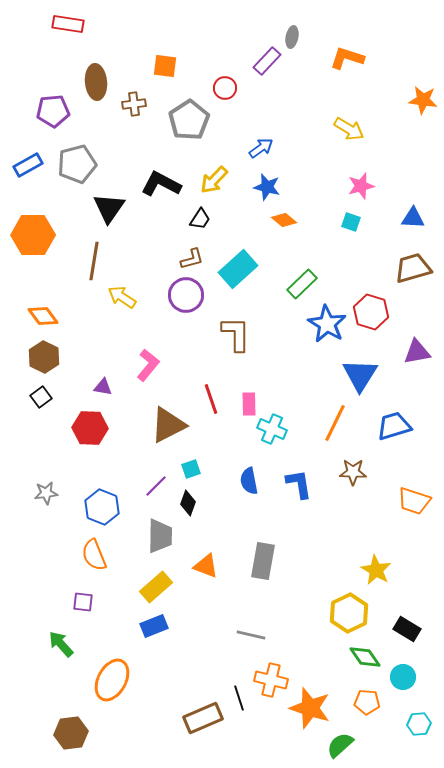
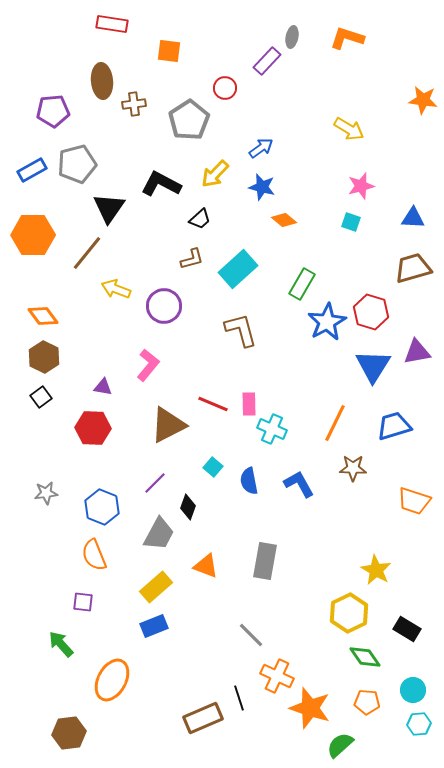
red rectangle at (68, 24): moved 44 px right
orange L-shape at (347, 58): moved 20 px up
orange square at (165, 66): moved 4 px right, 15 px up
brown ellipse at (96, 82): moved 6 px right, 1 px up
blue rectangle at (28, 165): moved 4 px right, 5 px down
yellow arrow at (214, 180): moved 1 px right, 6 px up
blue star at (267, 187): moved 5 px left
black trapezoid at (200, 219): rotated 15 degrees clockwise
brown line at (94, 261): moved 7 px left, 8 px up; rotated 30 degrees clockwise
green rectangle at (302, 284): rotated 16 degrees counterclockwise
purple circle at (186, 295): moved 22 px left, 11 px down
yellow arrow at (122, 297): moved 6 px left, 8 px up; rotated 12 degrees counterclockwise
blue star at (327, 324): moved 2 px up; rotated 12 degrees clockwise
brown L-shape at (236, 334): moved 5 px right, 4 px up; rotated 15 degrees counterclockwise
blue triangle at (360, 375): moved 13 px right, 9 px up
red line at (211, 399): moved 2 px right, 5 px down; rotated 48 degrees counterclockwise
red hexagon at (90, 428): moved 3 px right
cyan square at (191, 469): moved 22 px right, 2 px up; rotated 30 degrees counterclockwise
brown star at (353, 472): moved 4 px up
blue L-shape at (299, 484): rotated 20 degrees counterclockwise
purple line at (156, 486): moved 1 px left, 3 px up
black diamond at (188, 503): moved 4 px down
gray trapezoid at (160, 536): moved 1 px left, 2 px up; rotated 27 degrees clockwise
gray rectangle at (263, 561): moved 2 px right
gray line at (251, 635): rotated 32 degrees clockwise
cyan circle at (403, 677): moved 10 px right, 13 px down
orange cross at (271, 680): moved 6 px right, 4 px up; rotated 12 degrees clockwise
brown hexagon at (71, 733): moved 2 px left
